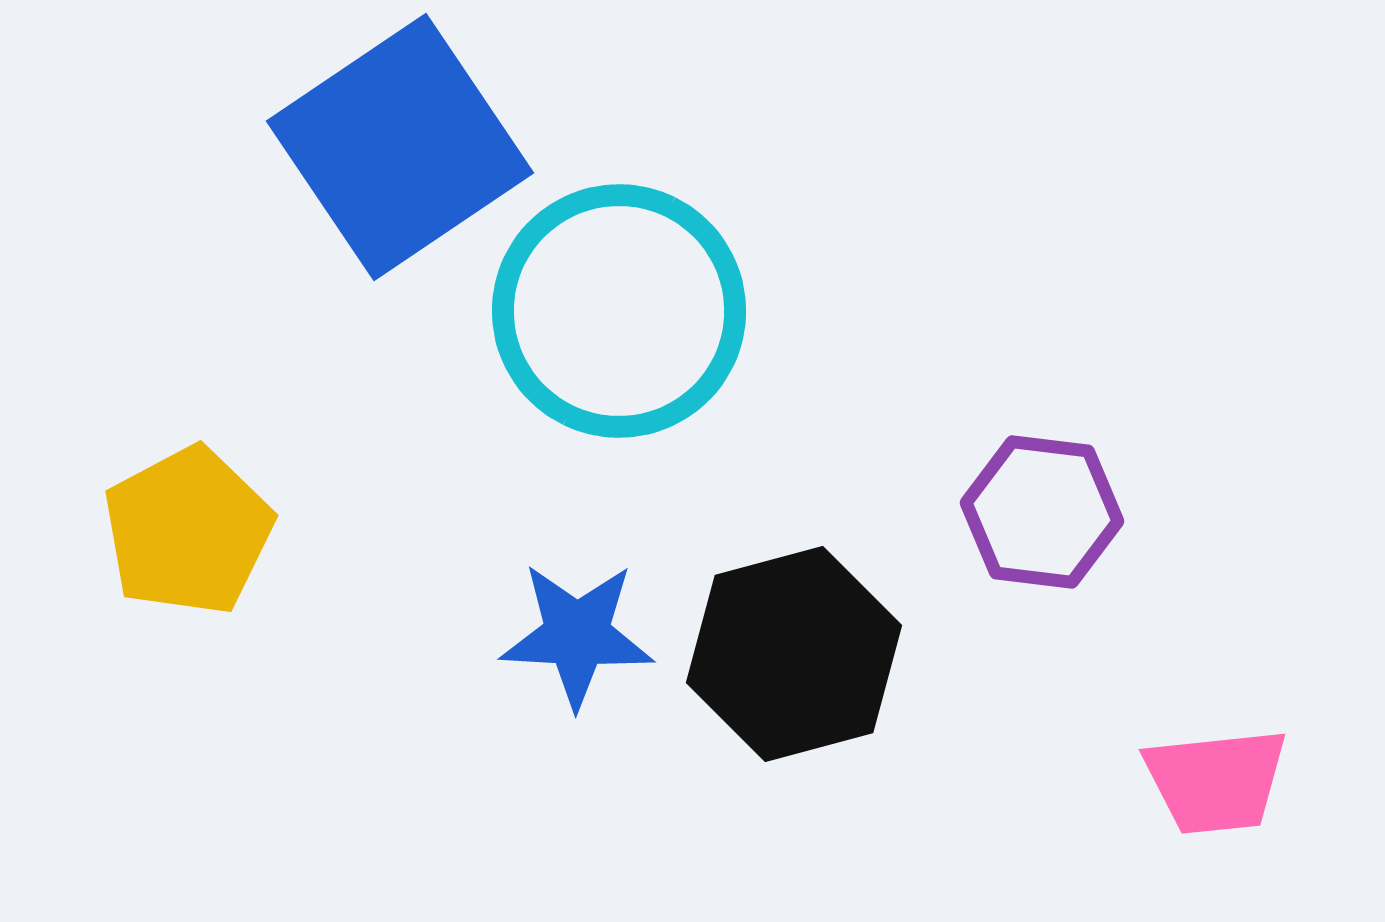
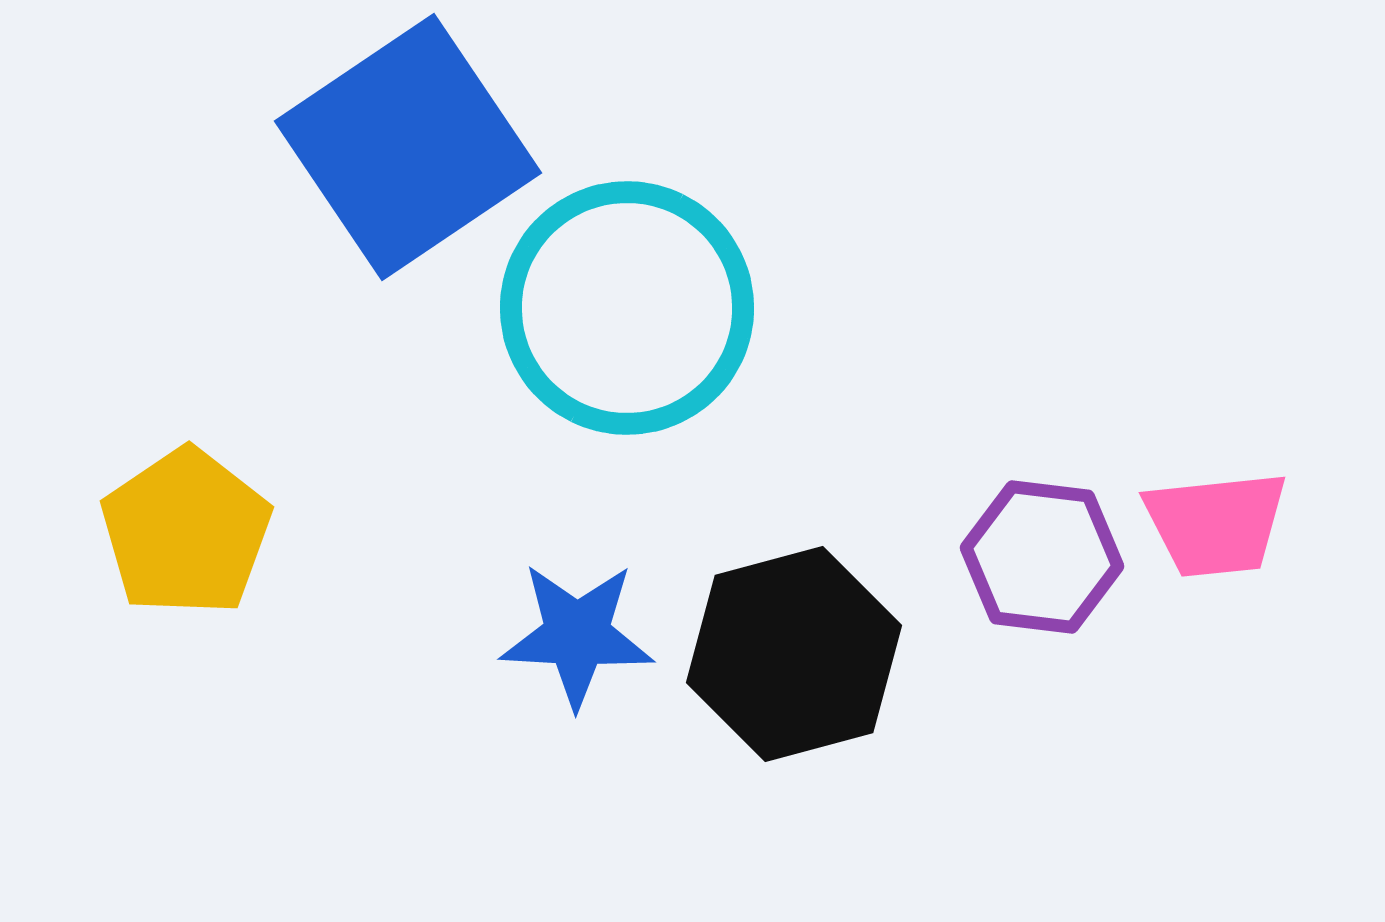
blue square: moved 8 px right
cyan circle: moved 8 px right, 3 px up
purple hexagon: moved 45 px down
yellow pentagon: moved 2 px left, 1 px down; rotated 6 degrees counterclockwise
pink trapezoid: moved 257 px up
